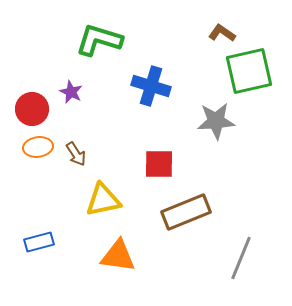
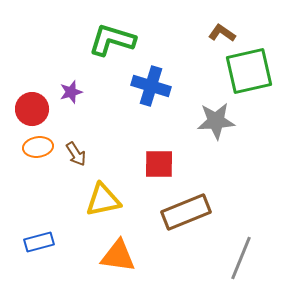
green L-shape: moved 13 px right
purple star: rotated 30 degrees clockwise
